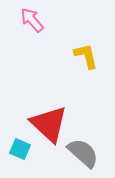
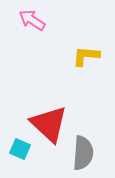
pink arrow: rotated 16 degrees counterclockwise
yellow L-shape: rotated 72 degrees counterclockwise
gray semicircle: rotated 52 degrees clockwise
